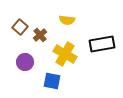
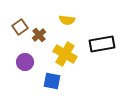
brown square: rotated 14 degrees clockwise
brown cross: moved 1 px left
